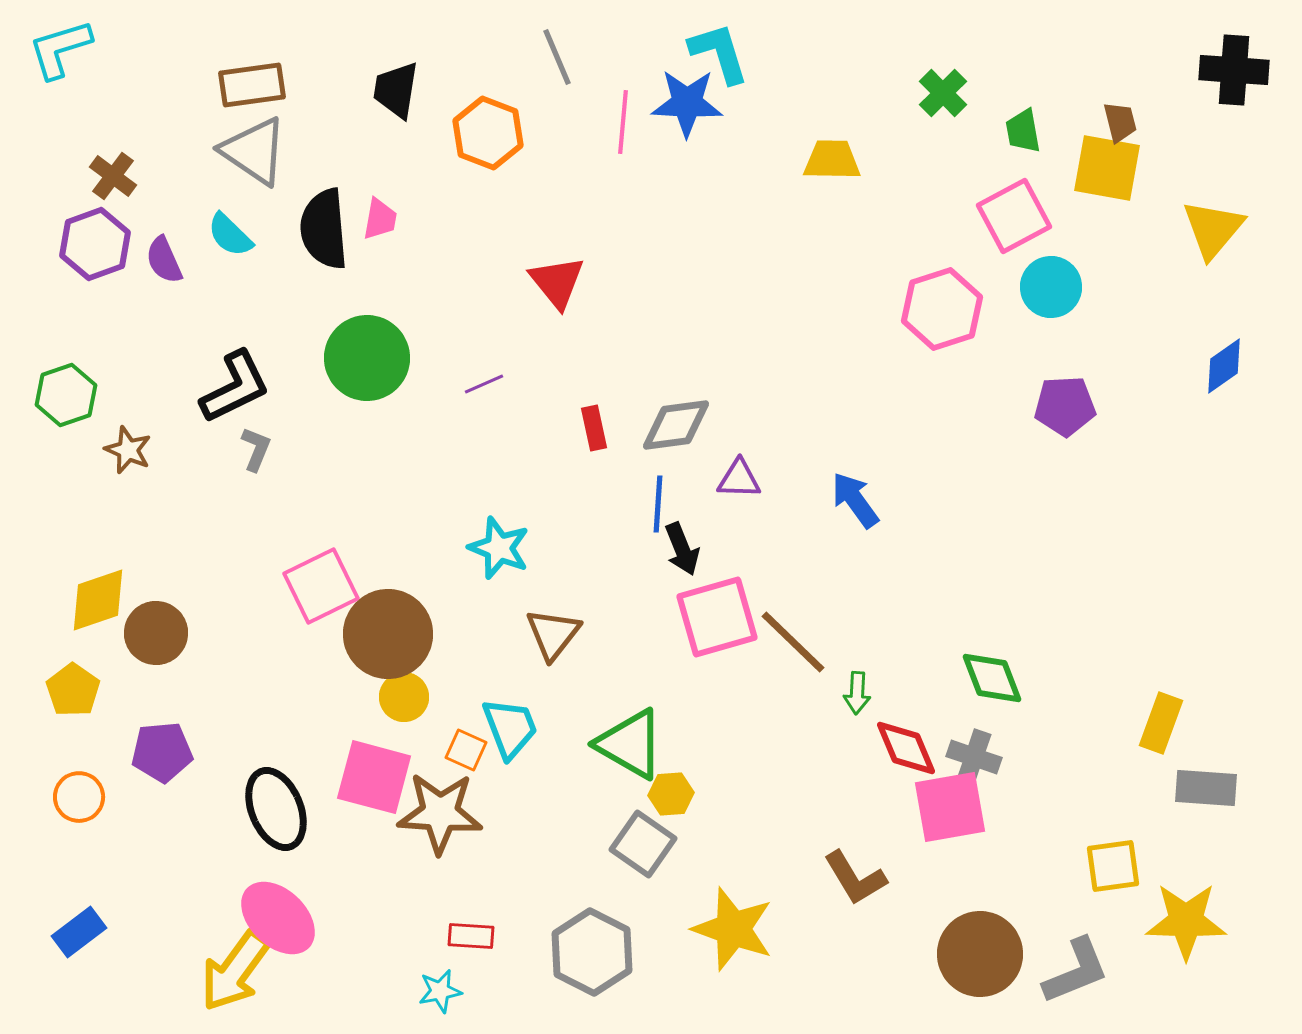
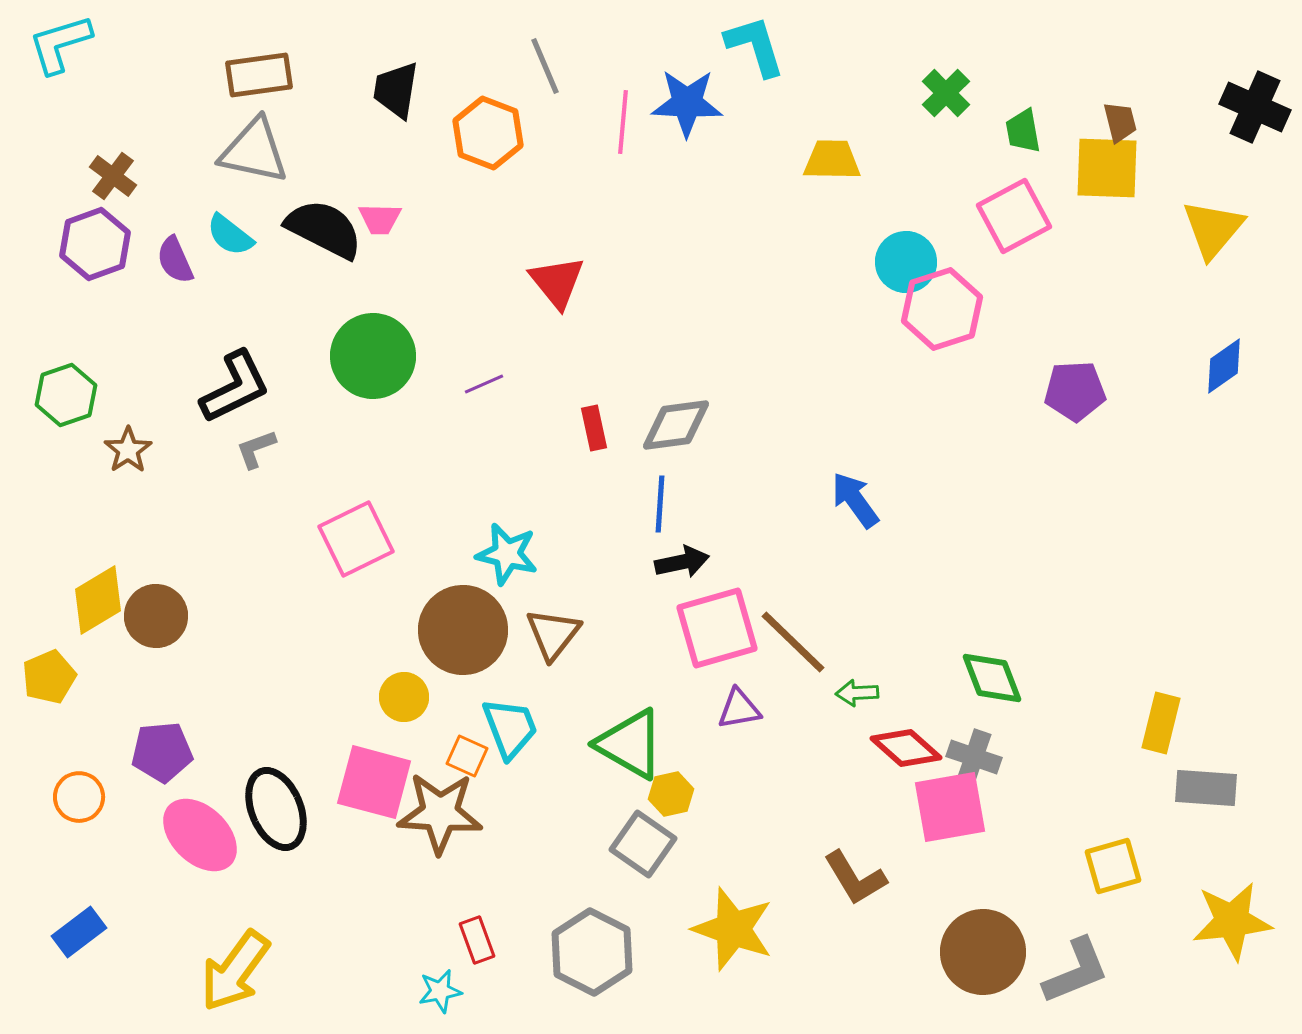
cyan L-shape at (60, 49): moved 5 px up
cyan L-shape at (719, 53): moved 36 px right, 7 px up
gray line at (557, 57): moved 12 px left, 9 px down
black cross at (1234, 70): moved 21 px right, 37 px down; rotated 20 degrees clockwise
brown rectangle at (252, 85): moved 7 px right, 10 px up
green cross at (943, 93): moved 3 px right
gray triangle at (254, 151): rotated 22 degrees counterclockwise
yellow square at (1107, 168): rotated 8 degrees counterclockwise
pink trapezoid at (380, 219): rotated 81 degrees clockwise
black semicircle at (324, 229): rotated 122 degrees clockwise
cyan semicircle at (230, 235): rotated 6 degrees counterclockwise
purple semicircle at (164, 260): moved 11 px right
cyan circle at (1051, 287): moved 145 px left, 25 px up
green circle at (367, 358): moved 6 px right, 2 px up
purple pentagon at (1065, 406): moved 10 px right, 15 px up
gray L-shape at (256, 449): rotated 132 degrees counterclockwise
brown star at (128, 450): rotated 15 degrees clockwise
purple triangle at (739, 479): moved 230 px down; rotated 12 degrees counterclockwise
blue line at (658, 504): moved 2 px right
cyan star at (499, 548): moved 8 px right, 6 px down; rotated 8 degrees counterclockwise
black arrow at (682, 549): moved 13 px down; rotated 80 degrees counterclockwise
pink square at (321, 586): moved 35 px right, 47 px up
yellow diamond at (98, 600): rotated 12 degrees counterclockwise
pink square at (717, 617): moved 11 px down
brown circle at (156, 633): moved 17 px up
brown circle at (388, 634): moved 75 px right, 4 px up
yellow pentagon at (73, 690): moved 24 px left, 13 px up; rotated 14 degrees clockwise
green arrow at (857, 693): rotated 84 degrees clockwise
yellow rectangle at (1161, 723): rotated 6 degrees counterclockwise
red diamond at (906, 748): rotated 26 degrees counterclockwise
orange square at (466, 750): moved 1 px right, 6 px down
pink square at (374, 777): moved 5 px down
yellow hexagon at (671, 794): rotated 9 degrees counterclockwise
yellow square at (1113, 866): rotated 8 degrees counterclockwise
pink ellipse at (278, 918): moved 78 px left, 83 px up
yellow star at (1186, 921): moved 46 px right; rotated 8 degrees counterclockwise
red rectangle at (471, 936): moved 6 px right, 4 px down; rotated 66 degrees clockwise
brown circle at (980, 954): moved 3 px right, 2 px up
